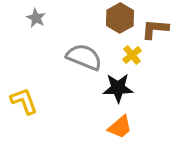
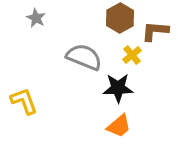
brown L-shape: moved 2 px down
orange trapezoid: moved 1 px left, 1 px up
